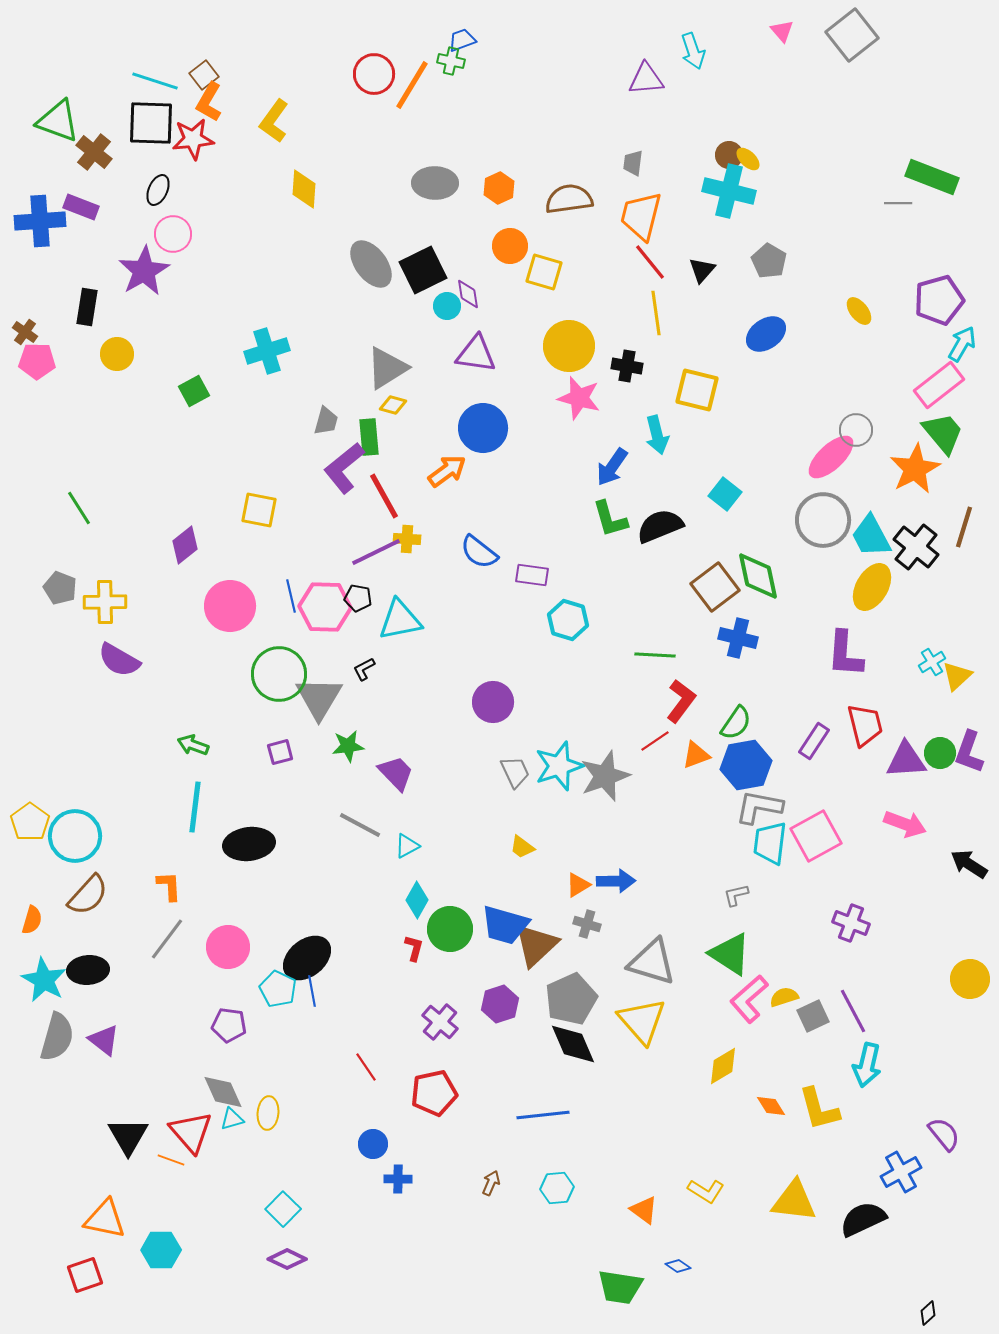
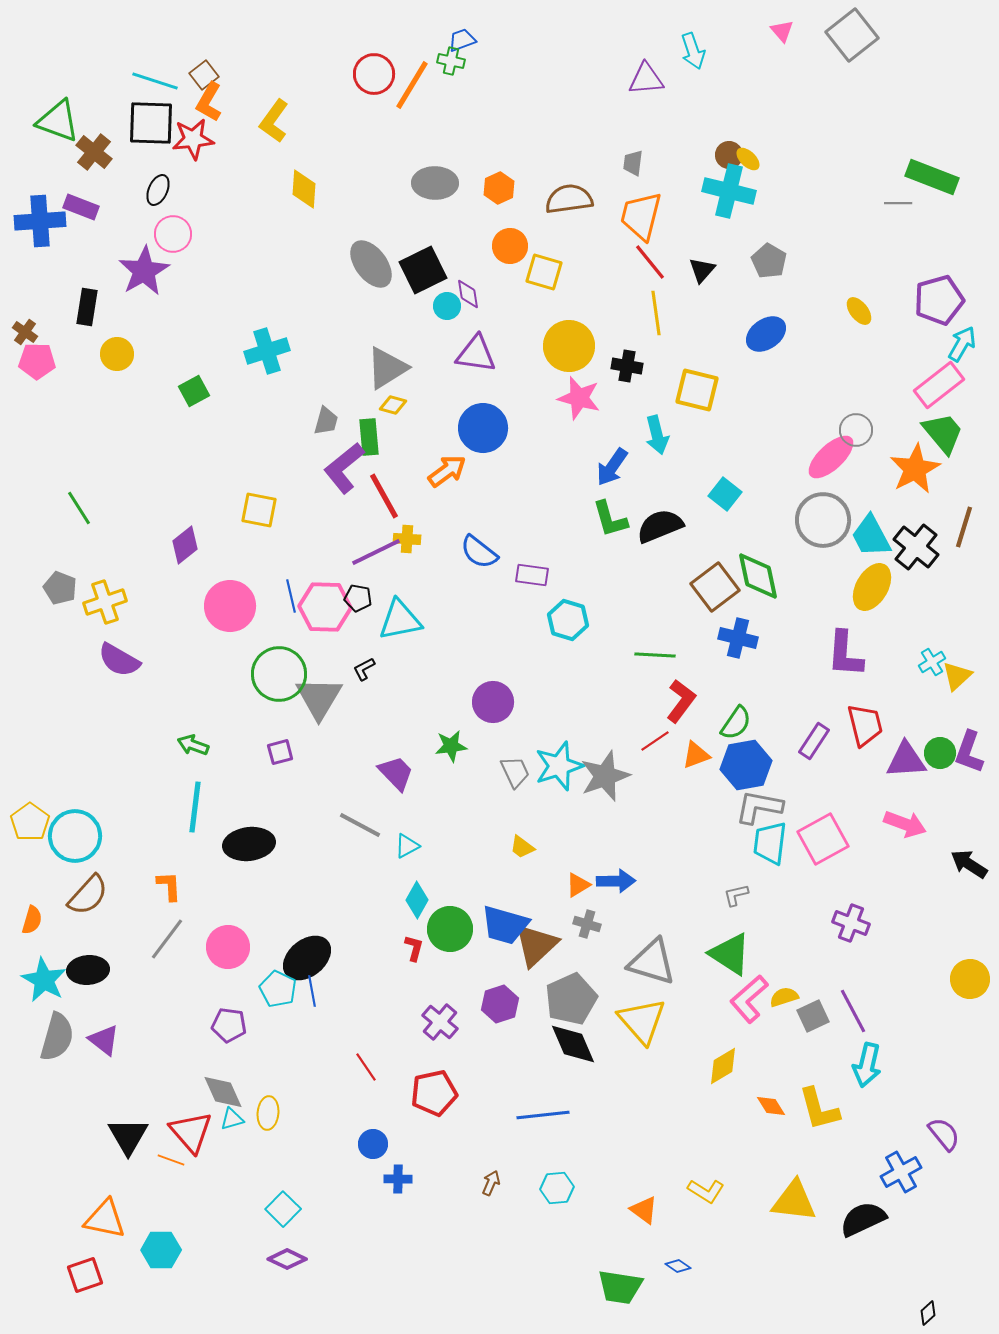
yellow cross at (105, 602): rotated 18 degrees counterclockwise
green star at (348, 746): moved 103 px right
pink square at (816, 836): moved 7 px right, 3 px down
